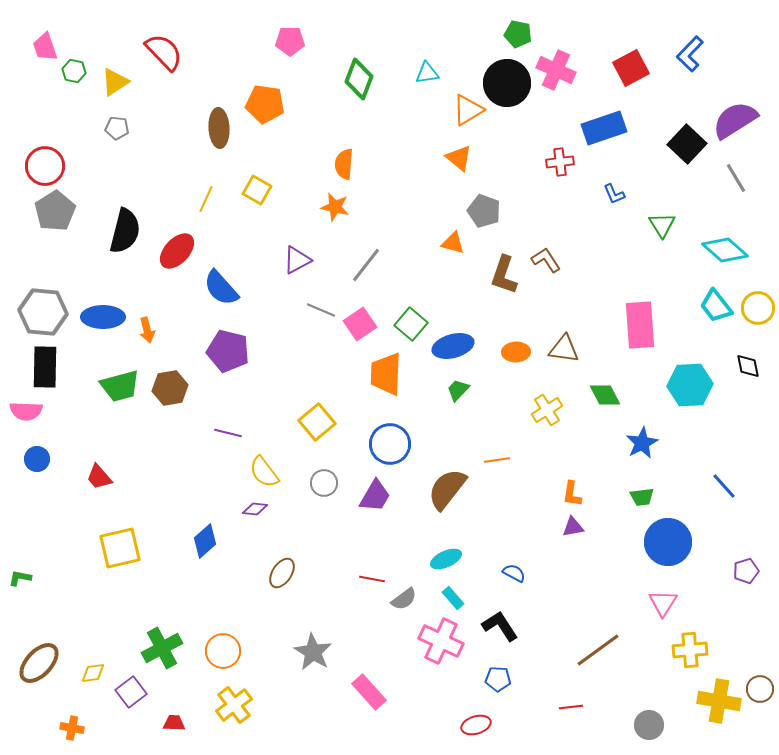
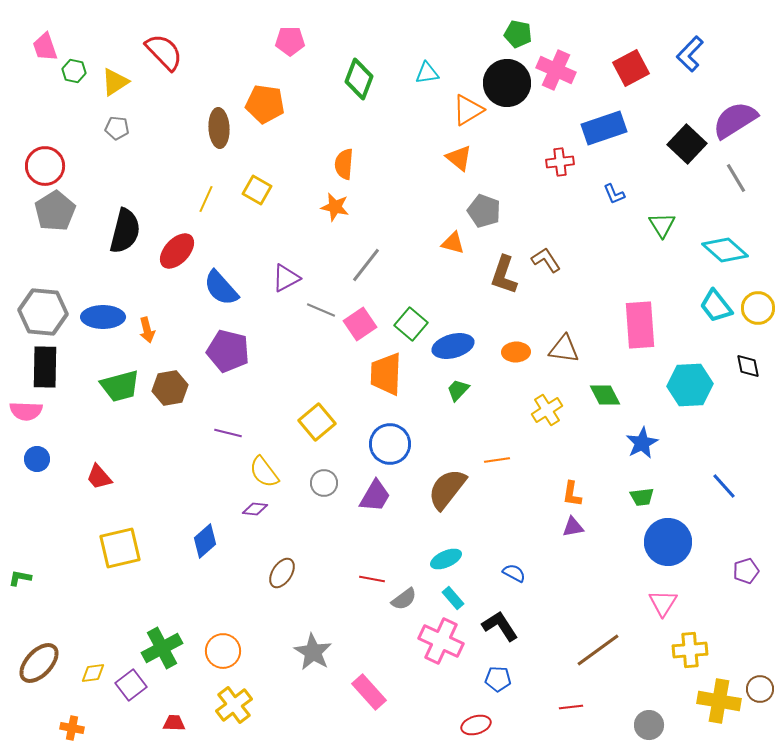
purple triangle at (297, 260): moved 11 px left, 18 px down
purple square at (131, 692): moved 7 px up
